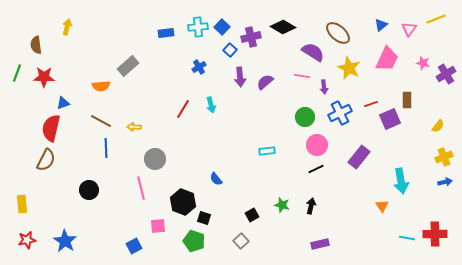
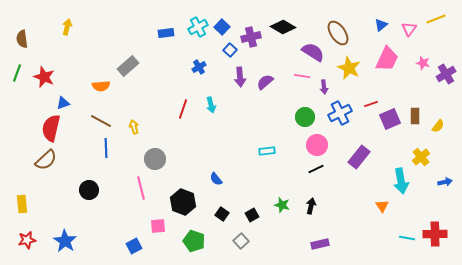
cyan cross at (198, 27): rotated 24 degrees counterclockwise
brown ellipse at (338, 33): rotated 15 degrees clockwise
brown semicircle at (36, 45): moved 14 px left, 6 px up
red star at (44, 77): rotated 20 degrees clockwise
brown rectangle at (407, 100): moved 8 px right, 16 px down
red line at (183, 109): rotated 12 degrees counterclockwise
yellow arrow at (134, 127): rotated 72 degrees clockwise
yellow cross at (444, 157): moved 23 px left; rotated 18 degrees counterclockwise
brown semicircle at (46, 160): rotated 20 degrees clockwise
black square at (204, 218): moved 18 px right, 4 px up; rotated 16 degrees clockwise
